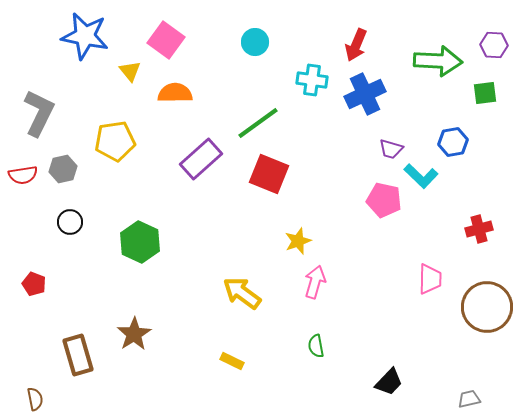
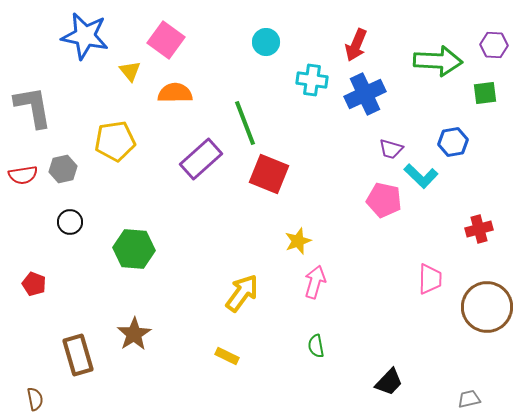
cyan circle: moved 11 px right
gray L-shape: moved 6 px left, 6 px up; rotated 36 degrees counterclockwise
green line: moved 13 px left; rotated 75 degrees counterclockwise
green hexagon: moved 6 px left, 7 px down; rotated 21 degrees counterclockwise
yellow arrow: rotated 90 degrees clockwise
yellow rectangle: moved 5 px left, 5 px up
